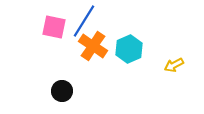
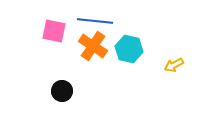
blue line: moved 11 px right; rotated 64 degrees clockwise
pink square: moved 4 px down
cyan hexagon: rotated 24 degrees counterclockwise
